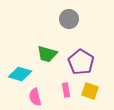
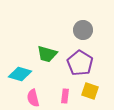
gray circle: moved 14 px right, 11 px down
purple pentagon: moved 1 px left, 1 px down
pink rectangle: moved 1 px left, 6 px down; rotated 16 degrees clockwise
pink semicircle: moved 2 px left, 1 px down
